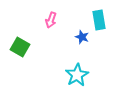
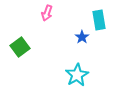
pink arrow: moved 4 px left, 7 px up
blue star: rotated 16 degrees clockwise
green square: rotated 24 degrees clockwise
